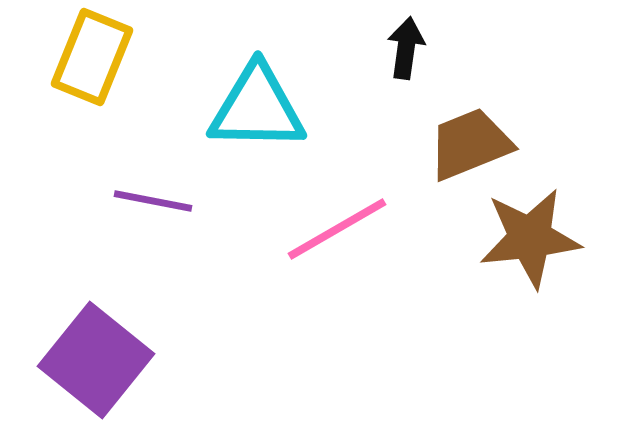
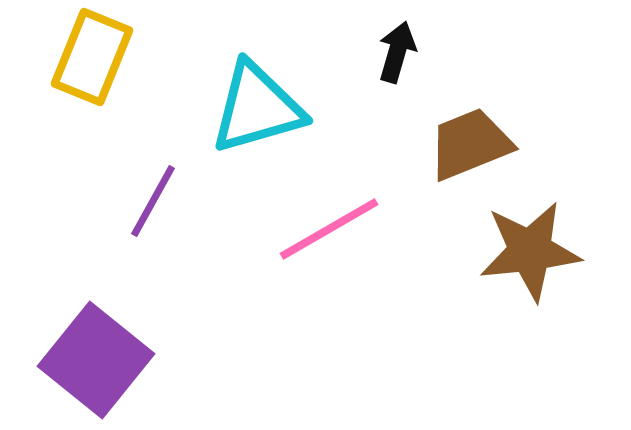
black arrow: moved 9 px left, 4 px down; rotated 8 degrees clockwise
cyan triangle: rotated 17 degrees counterclockwise
purple line: rotated 72 degrees counterclockwise
pink line: moved 8 px left
brown star: moved 13 px down
